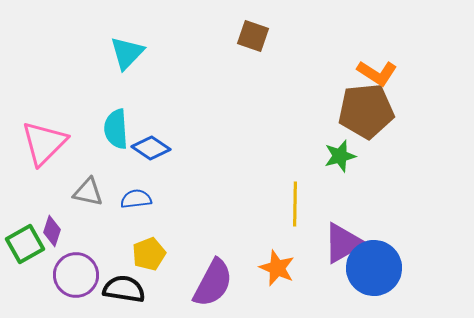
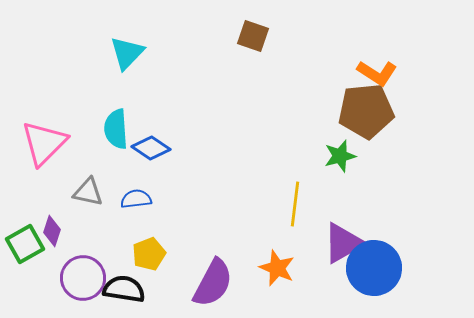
yellow line: rotated 6 degrees clockwise
purple circle: moved 7 px right, 3 px down
